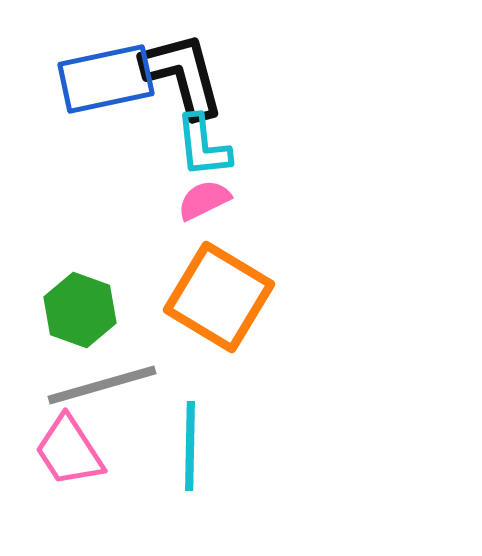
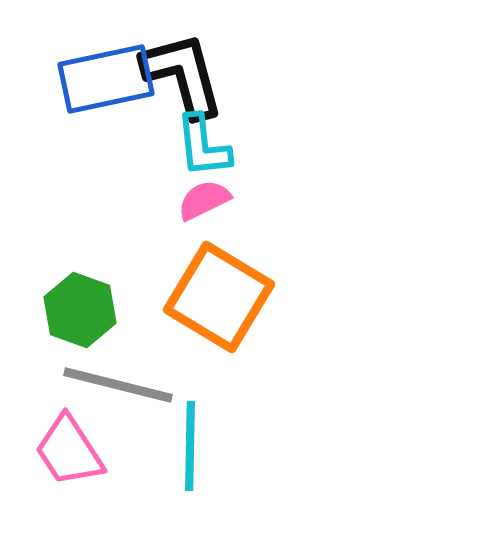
gray line: moved 16 px right; rotated 30 degrees clockwise
